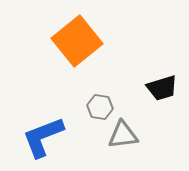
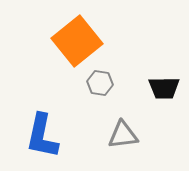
black trapezoid: moved 2 px right; rotated 16 degrees clockwise
gray hexagon: moved 24 px up
blue L-shape: moved 1 px left, 1 px up; rotated 57 degrees counterclockwise
